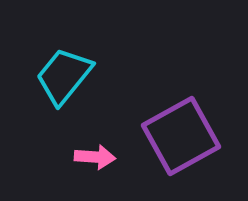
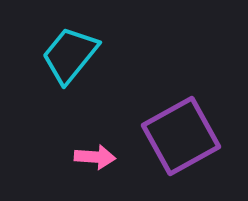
cyan trapezoid: moved 6 px right, 21 px up
